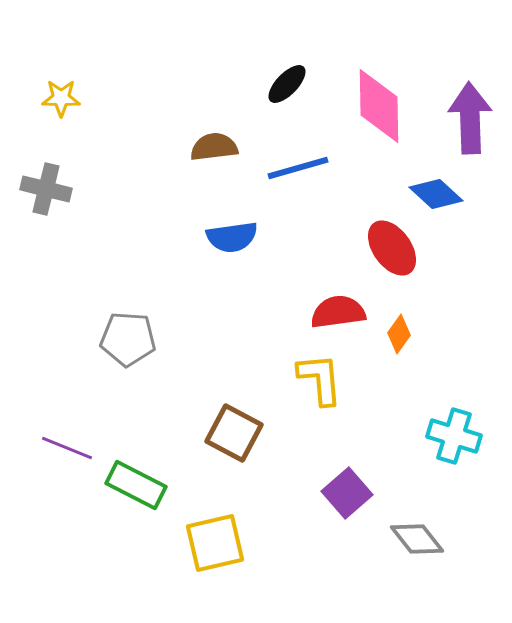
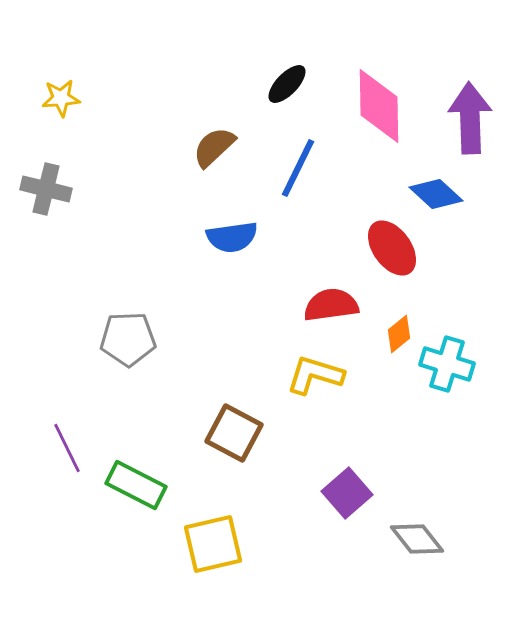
yellow star: rotated 6 degrees counterclockwise
brown semicircle: rotated 36 degrees counterclockwise
blue line: rotated 48 degrees counterclockwise
red semicircle: moved 7 px left, 7 px up
orange diamond: rotated 15 degrees clockwise
gray pentagon: rotated 6 degrees counterclockwise
yellow L-shape: moved 5 px left, 4 px up; rotated 68 degrees counterclockwise
cyan cross: moved 7 px left, 72 px up
purple line: rotated 42 degrees clockwise
yellow square: moved 2 px left, 1 px down
